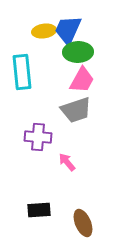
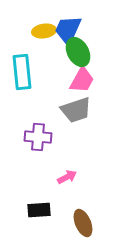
green ellipse: rotated 64 degrees clockwise
pink arrow: moved 15 px down; rotated 102 degrees clockwise
